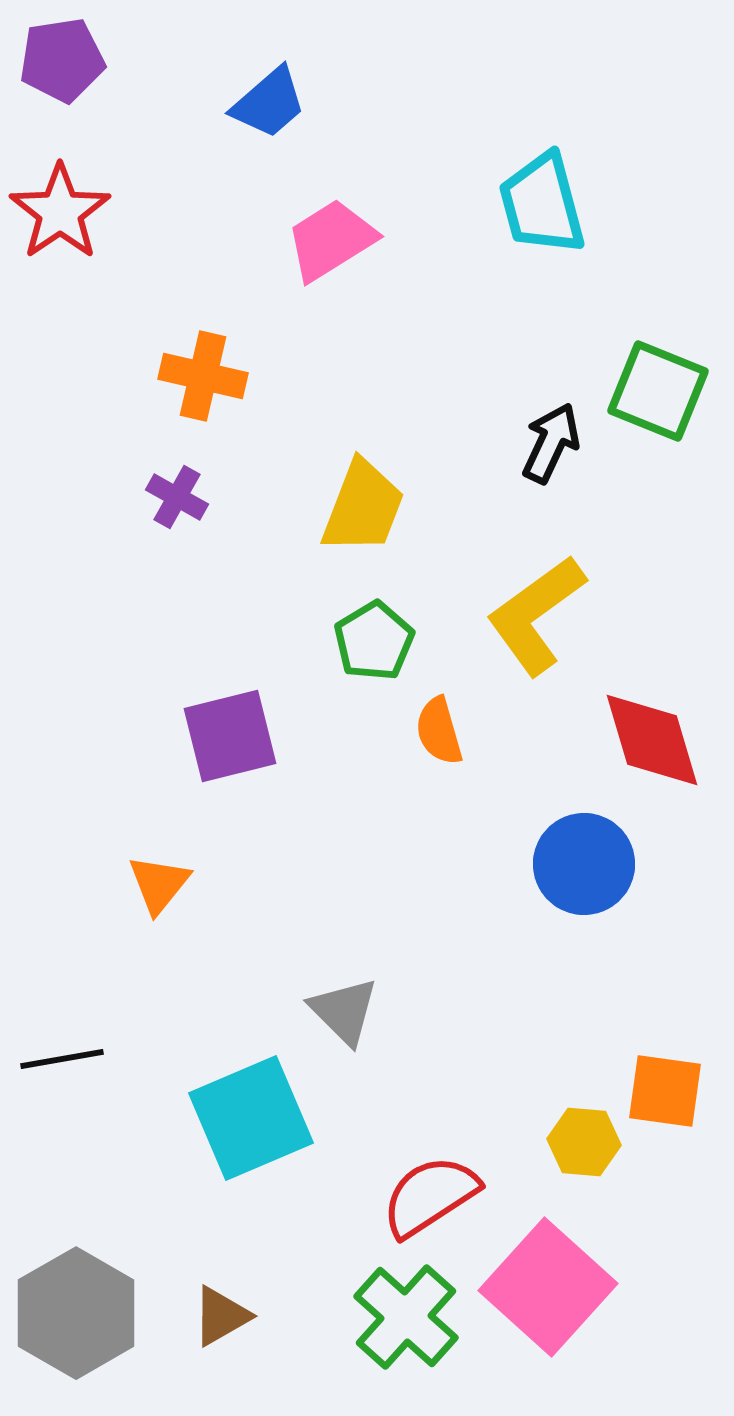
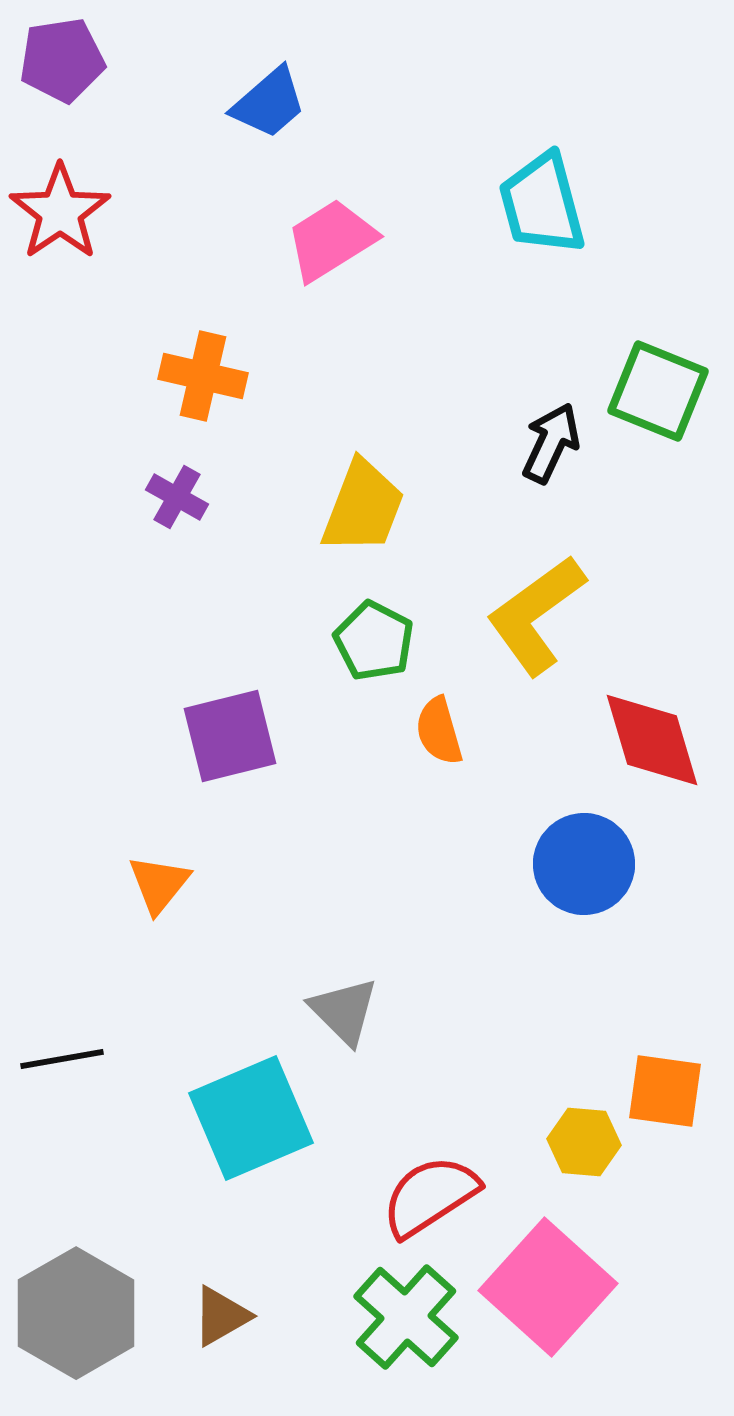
green pentagon: rotated 14 degrees counterclockwise
